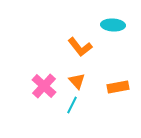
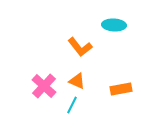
cyan ellipse: moved 1 px right
orange triangle: rotated 24 degrees counterclockwise
orange rectangle: moved 3 px right, 2 px down
